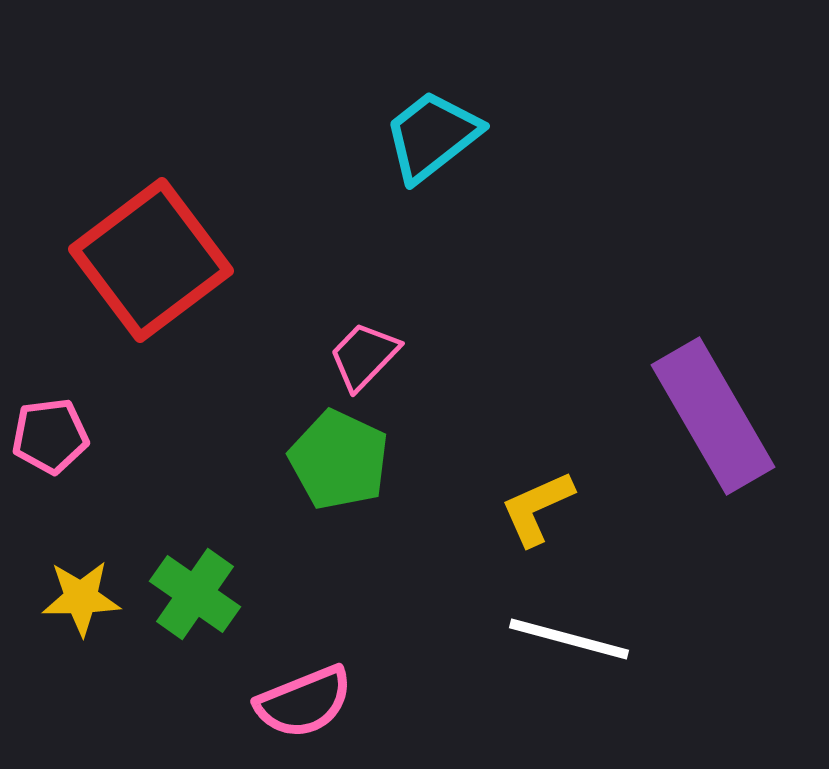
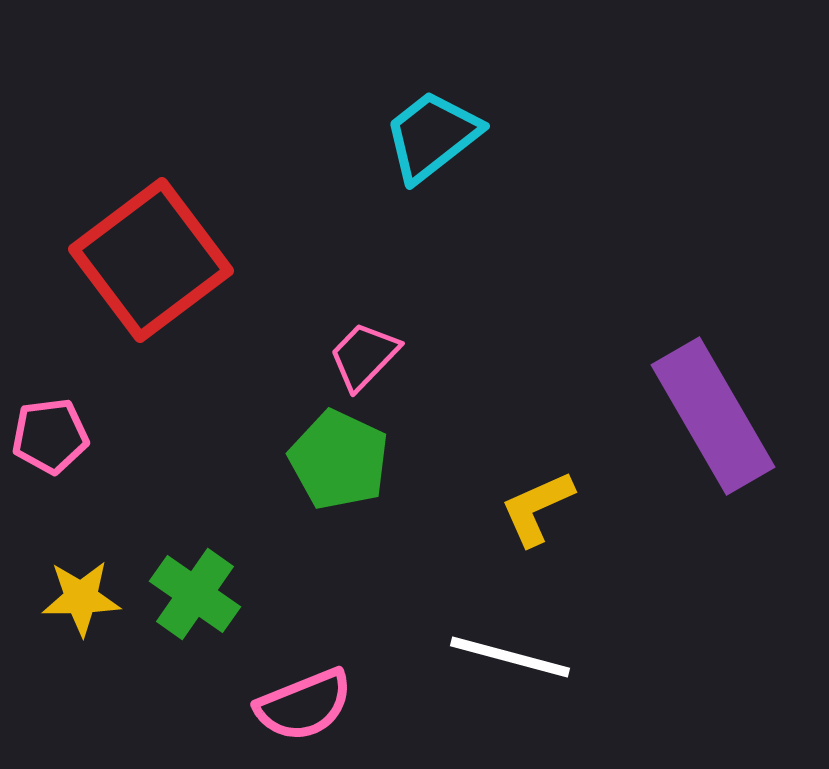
white line: moved 59 px left, 18 px down
pink semicircle: moved 3 px down
